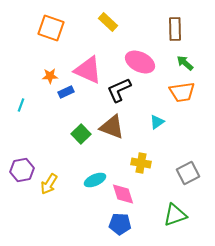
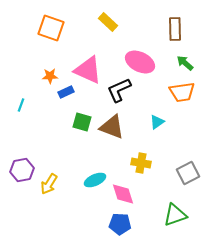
green square: moved 1 px right, 12 px up; rotated 30 degrees counterclockwise
